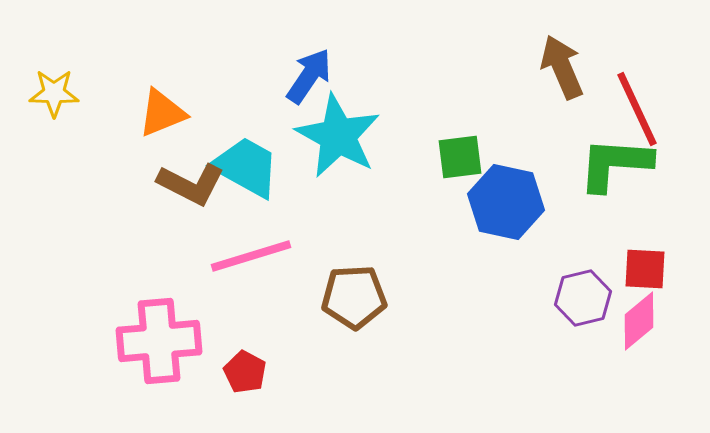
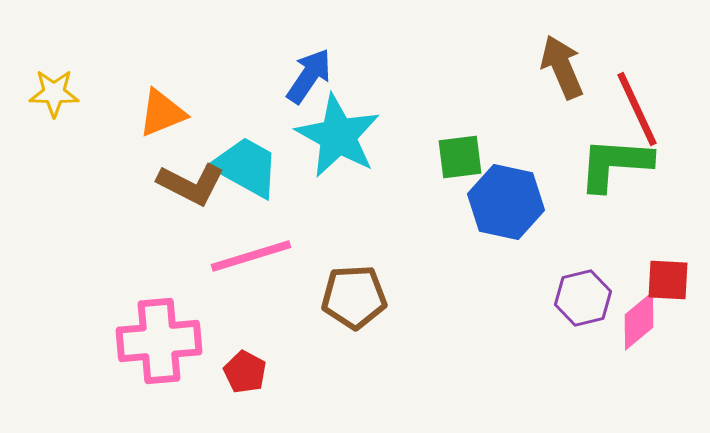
red square: moved 23 px right, 11 px down
